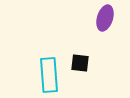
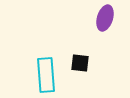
cyan rectangle: moved 3 px left
